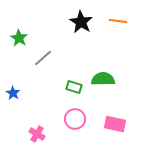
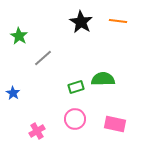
green star: moved 2 px up
green rectangle: moved 2 px right; rotated 35 degrees counterclockwise
pink cross: moved 3 px up; rotated 28 degrees clockwise
